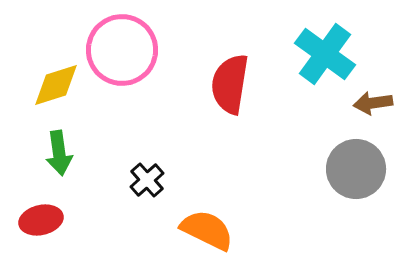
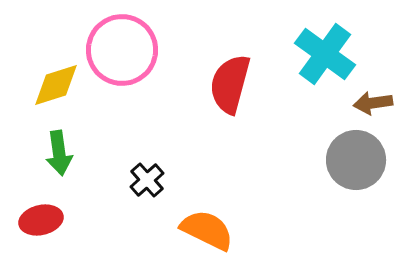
red semicircle: rotated 6 degrees clockwise
gray circle: moved 9 px up
